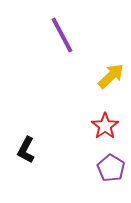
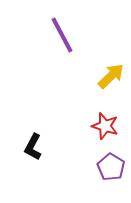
red star: rotated 20 degrees counterclockwise
black L-shape: moved 7 px right, 3 px up
purple pentagon: moved 1 px up
